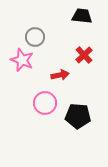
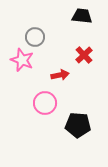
black pentagon: moved 9 px down
